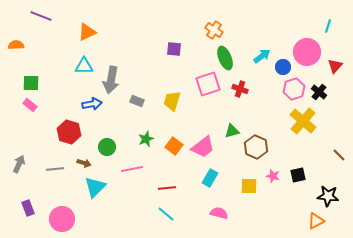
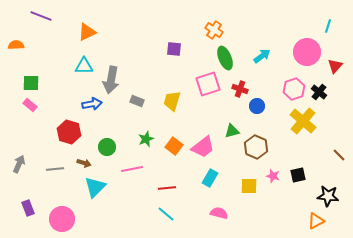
blue circle at (283, 67): moved 26 px left, 39 px down
